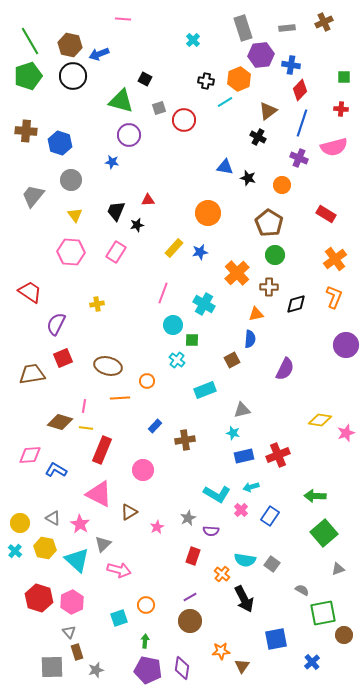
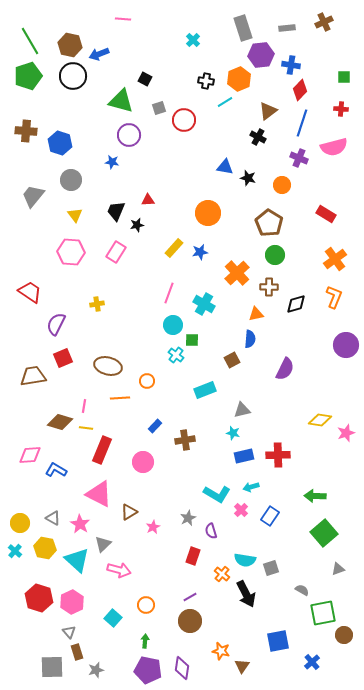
pink line at (163, 293): moved 6 px right
cyan cross at (177, 360): moved 1 px left, 5 px up
brown trapezoid at (32, 374): moved 1 px right, 2 px down
red cross at (278, 455): rotated 20 degrees clockwise
pink circle at (143, 470): moved 8 px up
pink star at (157, 527): moved 4 px left
purple semicircle at (211, 531): rotated 70 degrees clockwise
gray square at (272, 564): moved 1 px left, 4 px down; rotated 35 degrees clockwise
black arrow at (244, 599): moved 2 px right, 5 px up
cyan square at (119, 618): moved 6 px left; rotated 30 degrees counterclockwise
blue square at (276, 639): moved 2 px right, 2 px down
orange star at (221, 651): rotated 18 degrees clockwise
